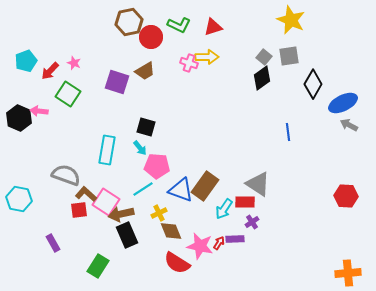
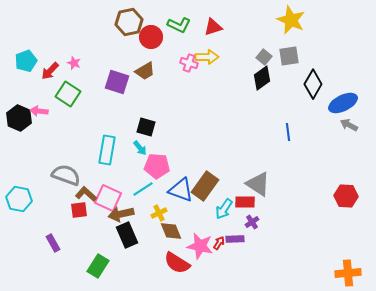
pink square at (106, 202): moved 2 px right, 4 px up; rotated 8 degrees counterclockwise
